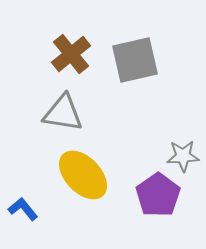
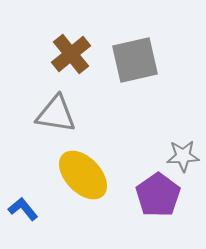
gray triangle: moved 7 px left, 1 px down
